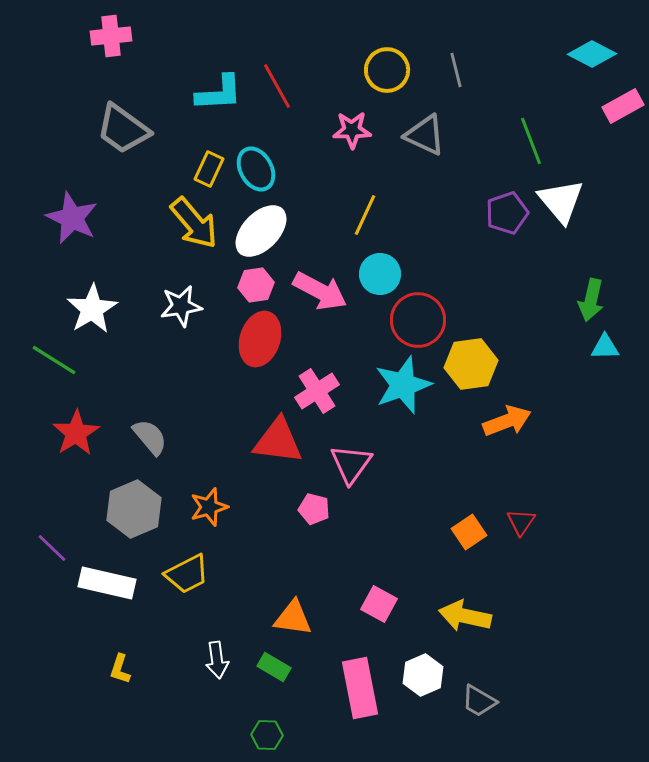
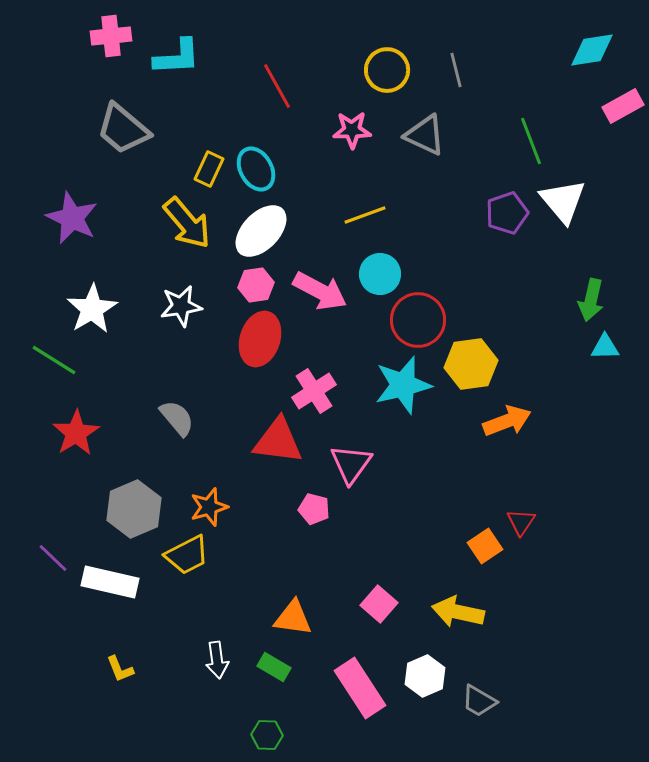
cyan diamond at (592, 54): moved 4 px up; rotated 36 degrees counterclockwise
cyan L-shape at (219, 93): moved 42 px left, 36 px up
gray trapezoid at (123, 129): rotated 4 degrees clockwise
white triangle at (561, 201): moved 2 px right
yellow line at (365, 215): rotated 45 degrees clockwise
yellow arrow at (194, 223): moved 7 px left
cyan star at (403, 385): rotated 6 degrees clockwise
pink cross at (317, 391): moved 3 px left
gray semicircle at (150, 437): moved 27 px right, 19 px up
orange square at (469, 532): moved 16 px right, 14 px down
purple line at (52, 548): moved 1 px right, 10 px down
yellow trapezoid at (187, 574): moved 19 px up
white rectangle at (107, 583): moved 3 px right, 1 px up
pink square at (379, 604): rotated 12 degrees clockwise
yellow arrow at (465, 616): moved 7 px left, 4 px up
yellow L-shape at (120, 669): rotated 40 degrees counterclockwise
white hexagon at (423, 675): moved 2 px right, 1 px down
pink rectangle at (360, 688): rotated 22 degrees counterclockwise
